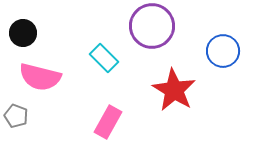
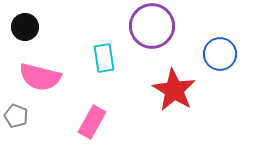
black circle: moved 2 px right, 6 px up
blue circle: moved 3 px left, 3 px down
cyan rectangle: rotated 36 degrees clockwise
pink rectangle: moved 16 px left
